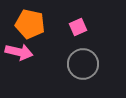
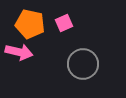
pink square: moved 14 px left, 4 px up
